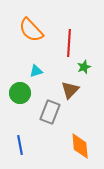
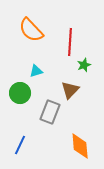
red line: moved 1 px right, 1 px up
green star: moved 2 px up
blue line: rotated 36 degrees clockwise
